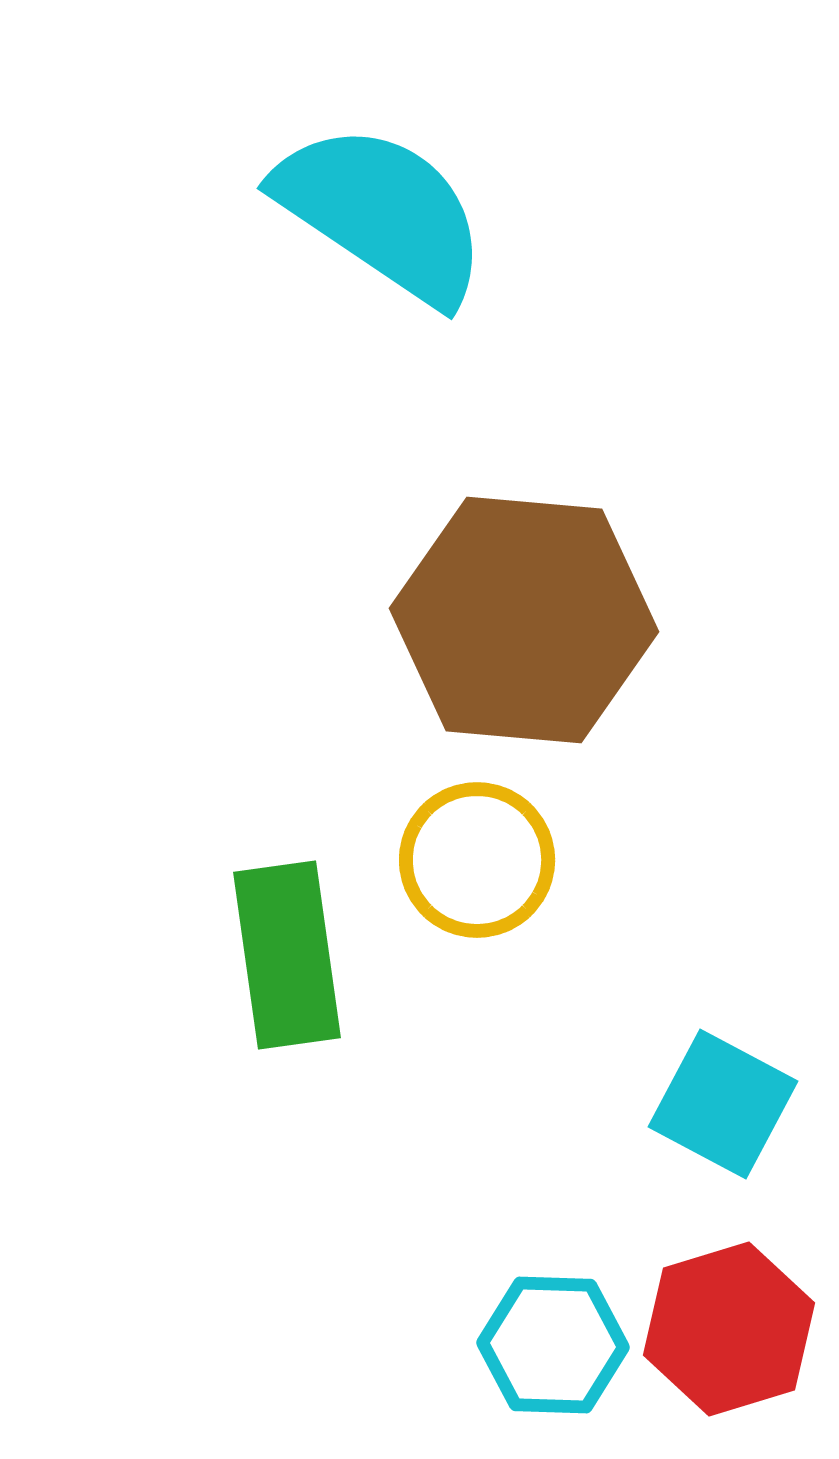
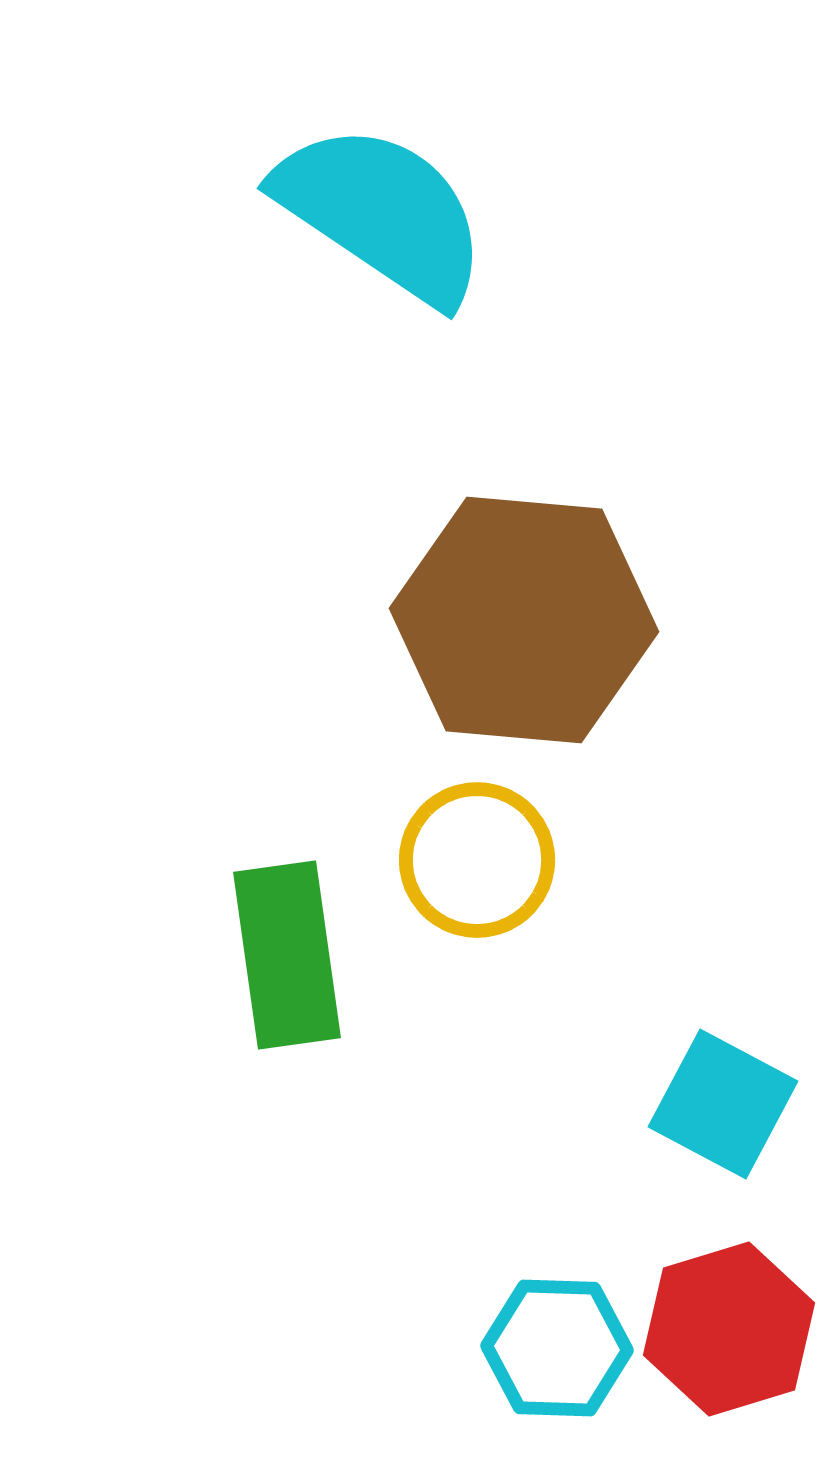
cyan hexagon: moved 4 px right, 3 px down
